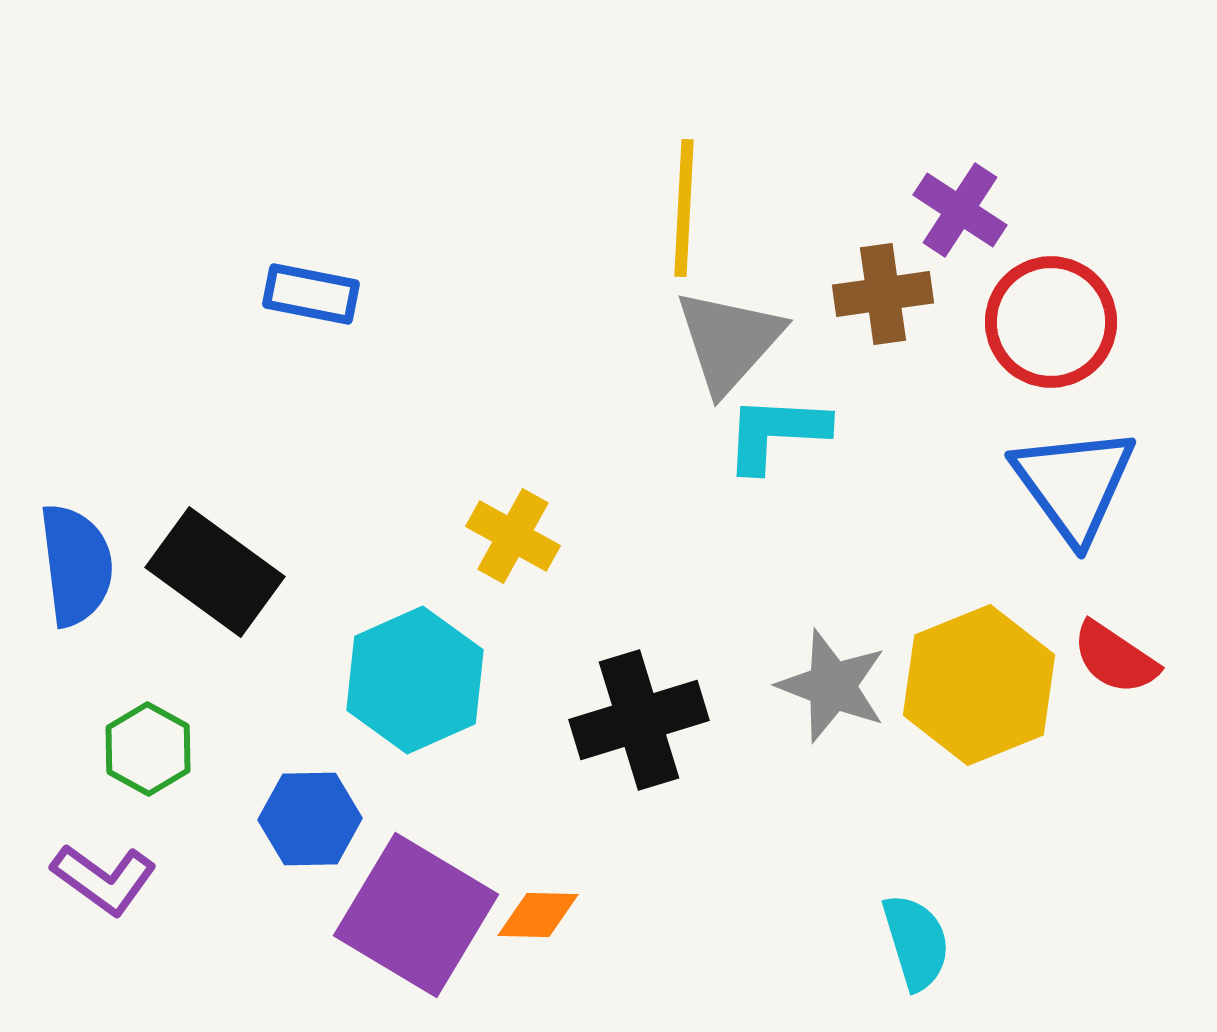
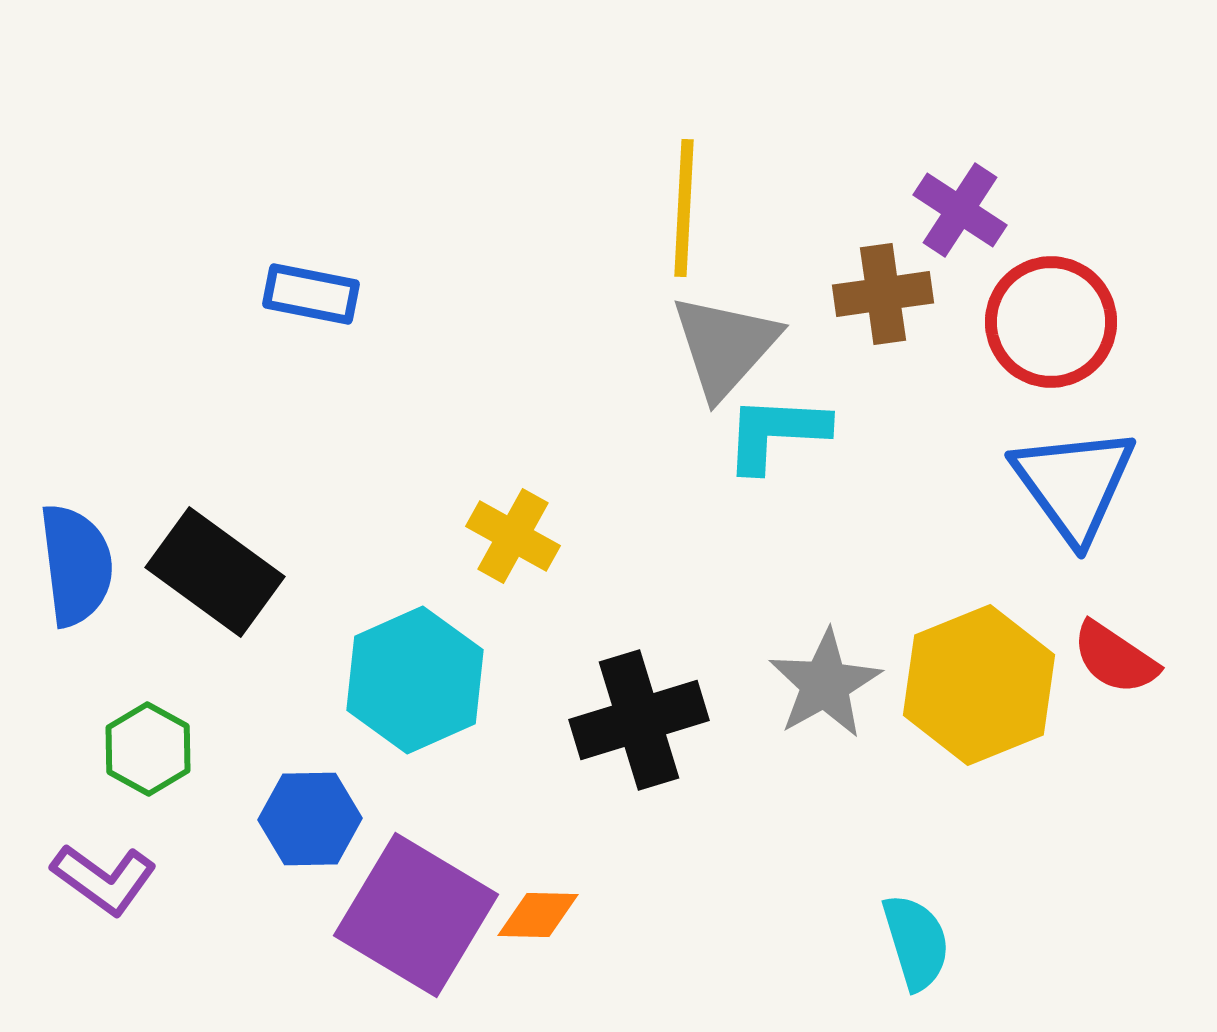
gray triangle: moved 4 px left, 5 px down
gray star: moved 7 px left, 2 px up; rotated 22 degrees clockwise
